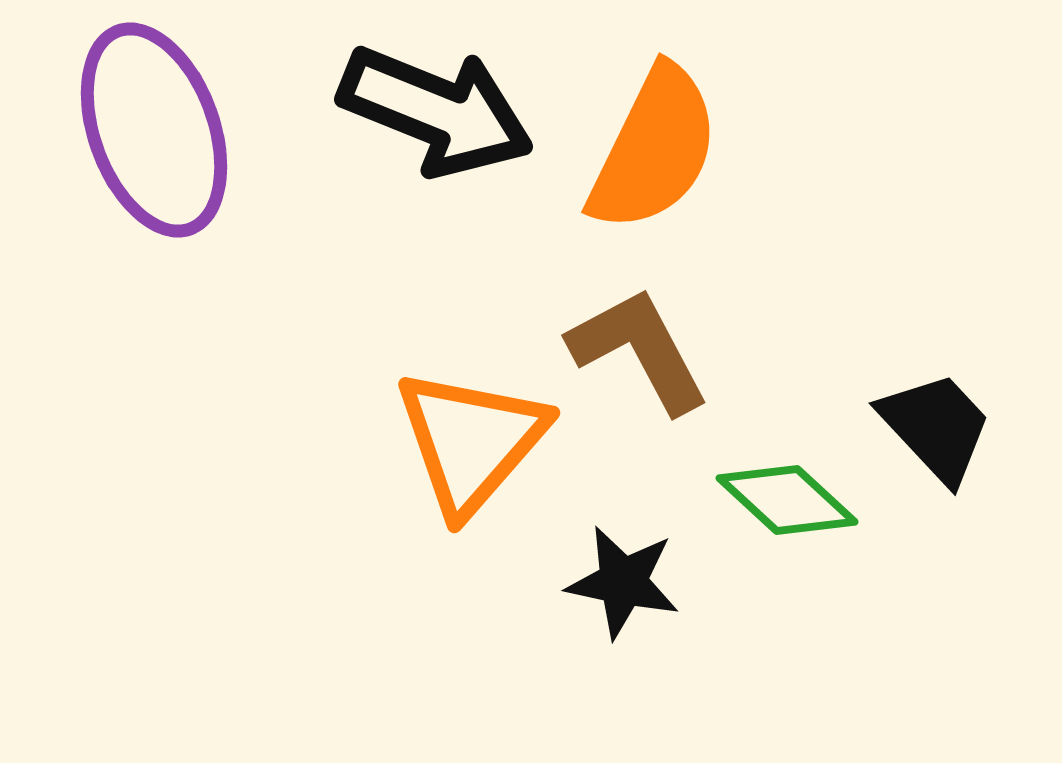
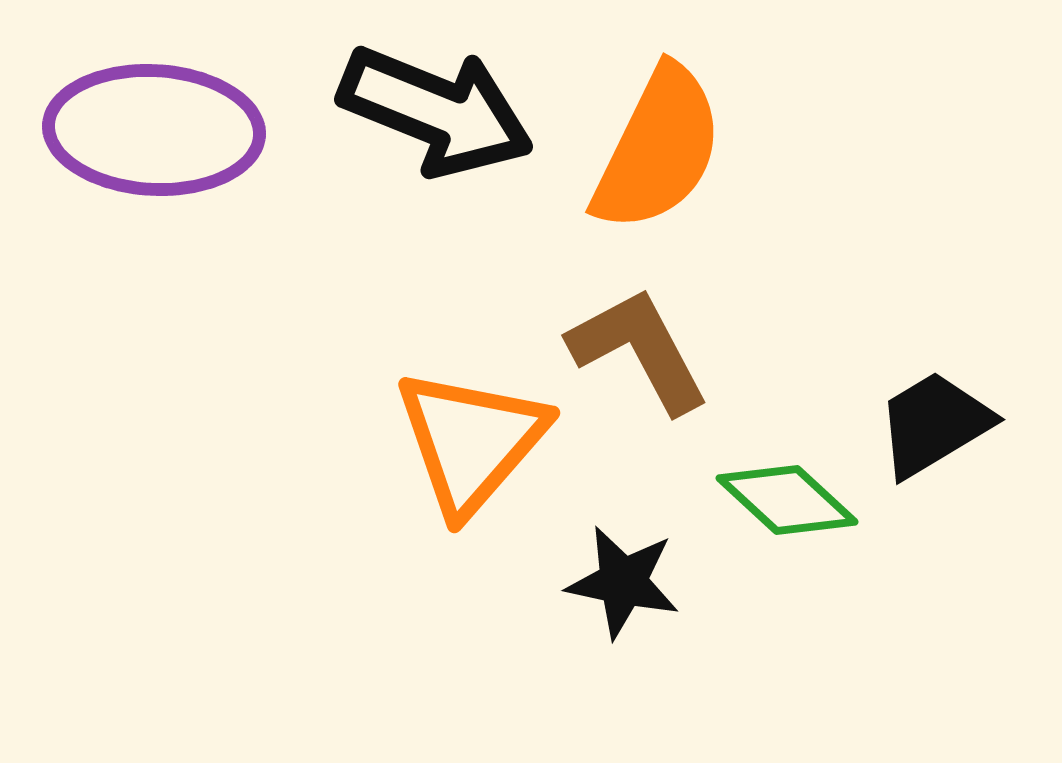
purple ellipse: rotated 67 degrees counterclockwise
orange semicircle: moved 4 px right
black trapezoid: moved 2 px left, 3 px up; rotated 78 degrees counterclockwise
